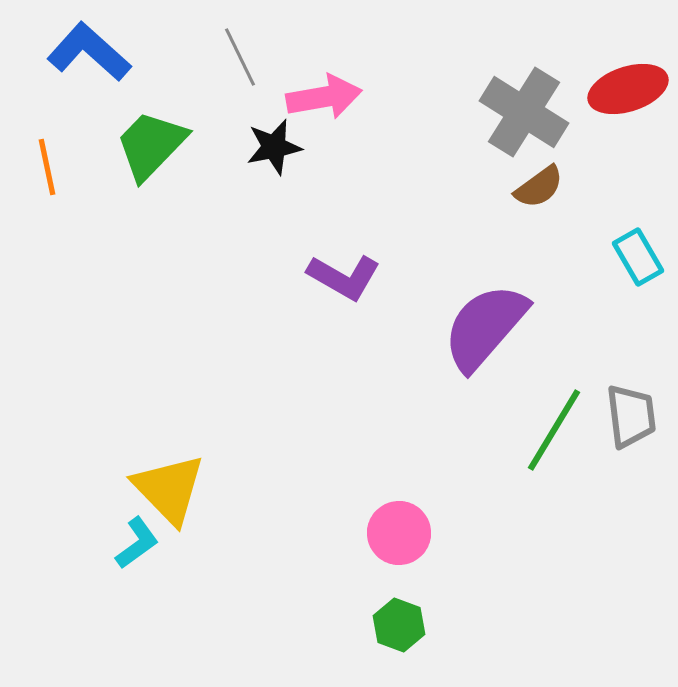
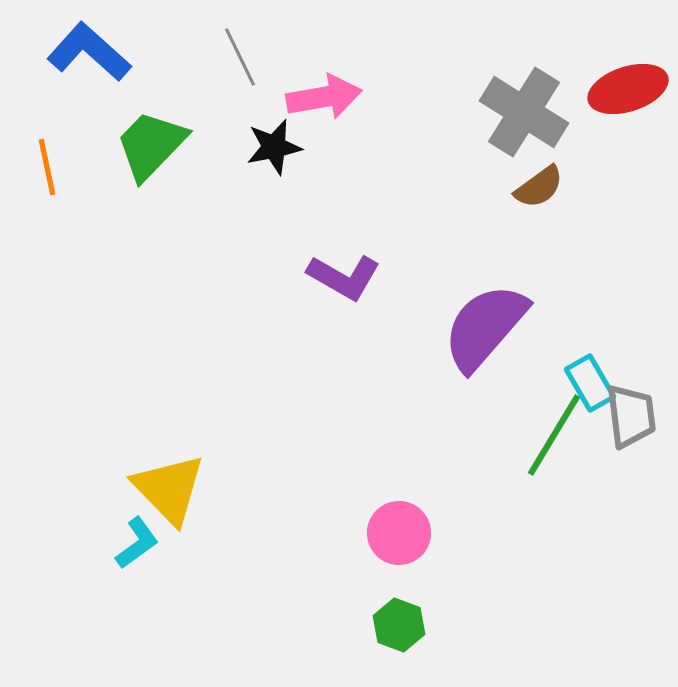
cyan rectangle: moved 48 px left, 126 px down
green line: moved 5 px down
